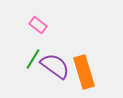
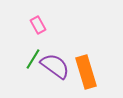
pink rectangle: rotated 24 degrees clockwise
orange rectangle: moved 2 px right
